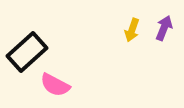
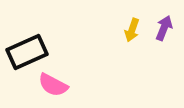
black rectangle: rotated 18 degrees clockwise
pink semicircle: moved 2 px left
